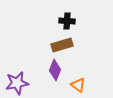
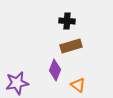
brown rectangle: moved 9 px right, 1 px down
